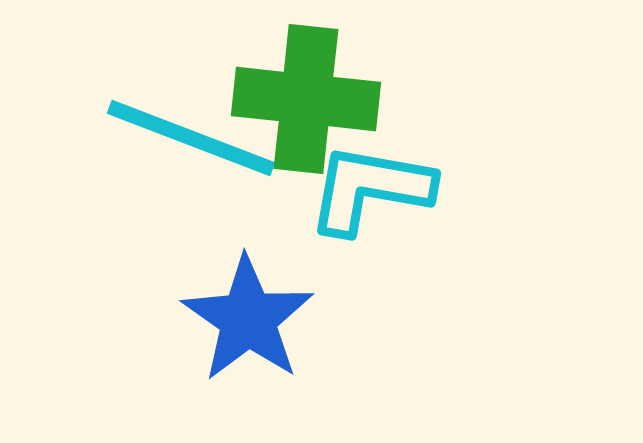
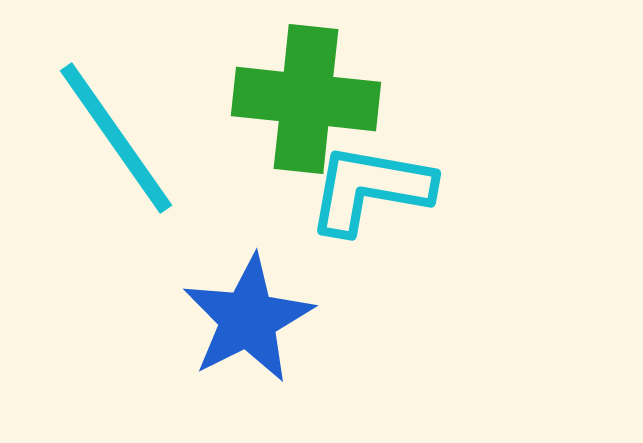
cyan line: moved 75 px left; rotated 34 degrees clockwise
blue star: rotated 10 degrees clockwise
